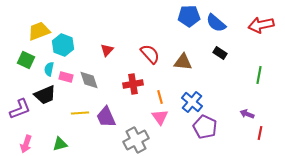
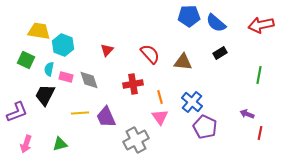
yellow trapezoid: rotated 30 degrees clockwise
black rectangle: rotated 64 degrees counterclockwise
black trapezoid: rotated 140 degrees clockwise
purple L-shape: moved 3 px left, 3 px down
